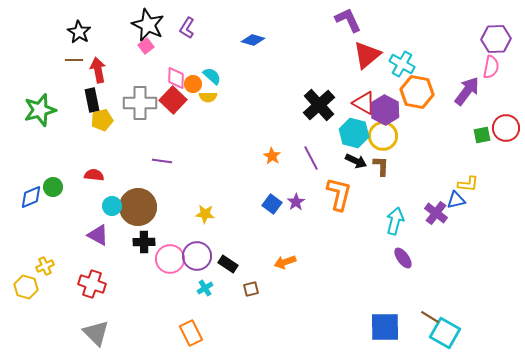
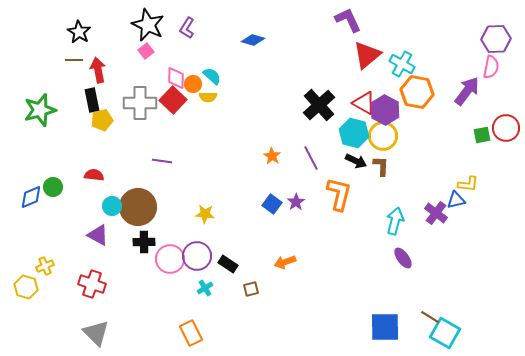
pink square at (146, 46): moved 5 px down
